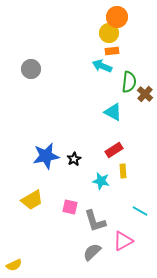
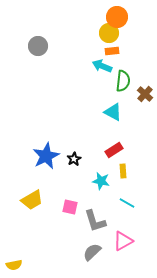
gray circle: moved 7 px right, 23 px up
green semicircle: moved 6 px left, 1 px up
blue star: rotated 16 degrees counterclockwise
cyan line: moved 13 px left, 8 px up
yellow semicircle: rotated 14 degrees clockwise
